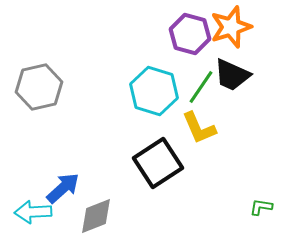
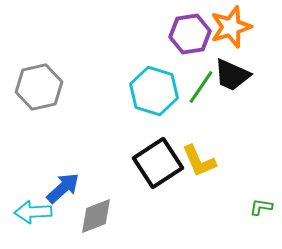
purple hexagon: rotated 24 degrees counterclockwise
yellow L-shape: moved 33 px down
